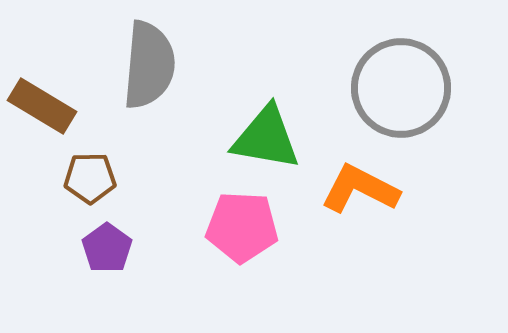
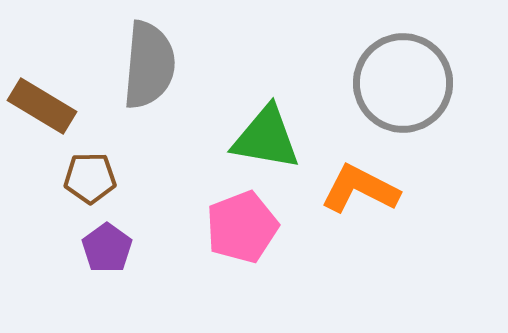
gray circle: moved 2 px right, 5 px up
pink pentagon: rotated 24 degrees counterclockwise
